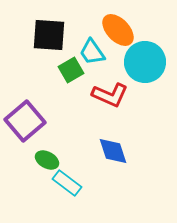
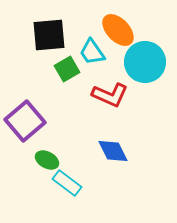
black square: rotated 9 degrees counterclockwise
green square: moved 4 px left, 1 px up
blue diamond: rotated 8 degrees counterclockwise
